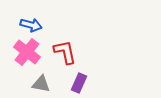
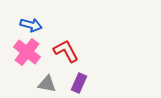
red L-shape: moved 1 px right, 1 px up; rotated 16 degrees counterclockwise
gray triangle: moved 6 px right
